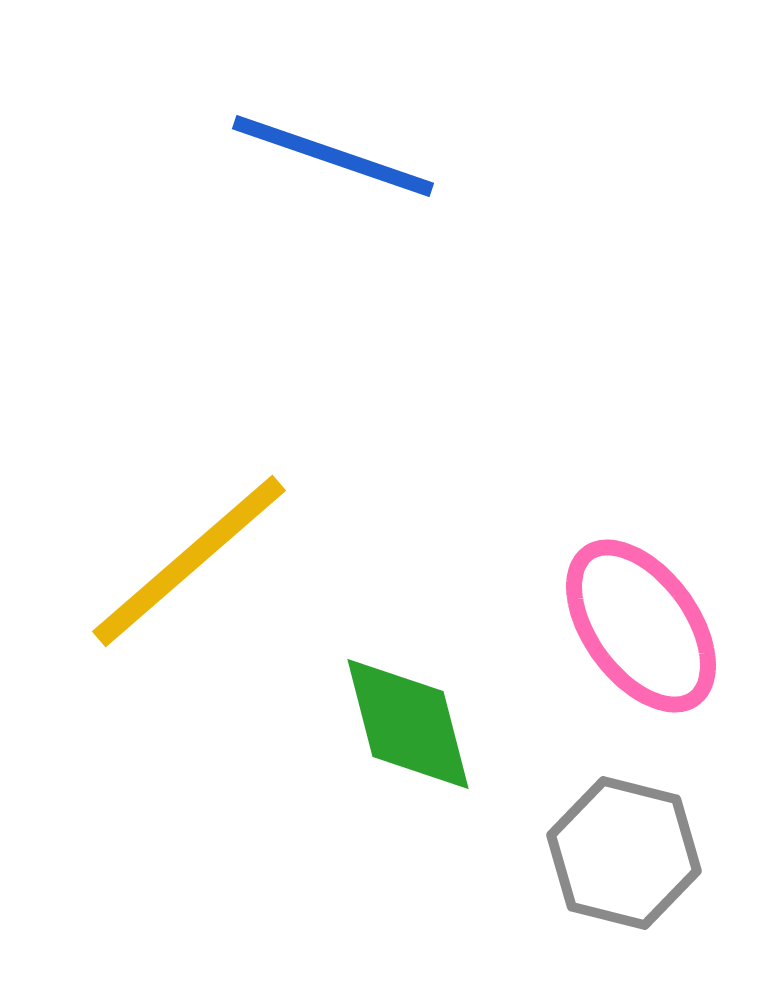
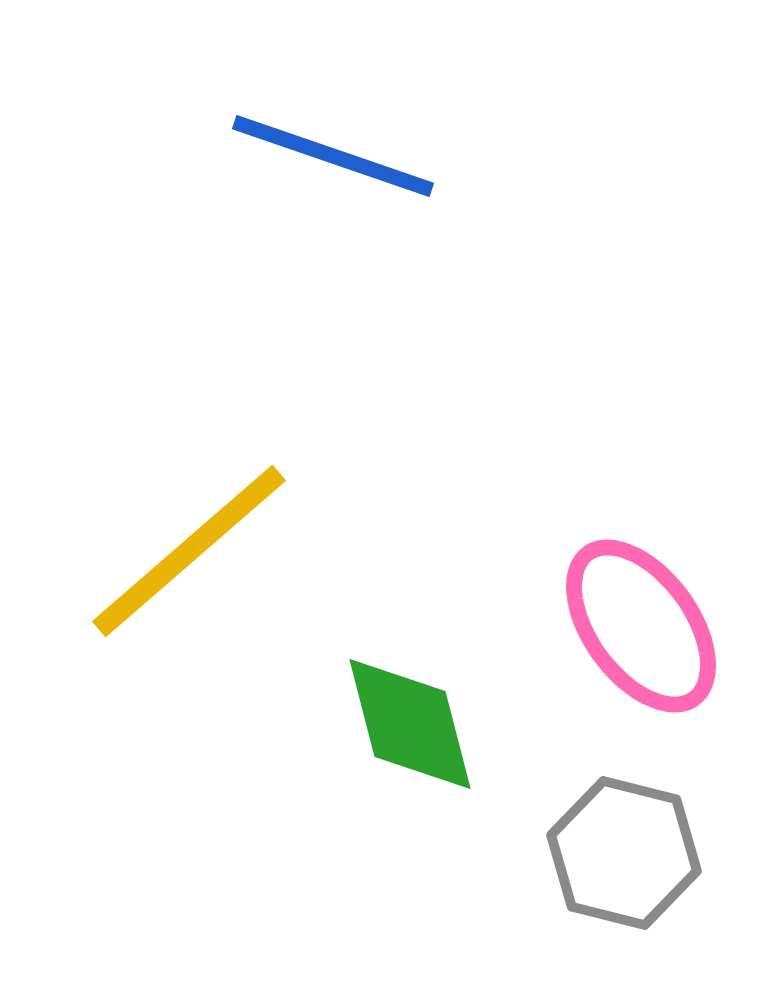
yellow line: moved 10 px up
green diamond: moved 2 px right
